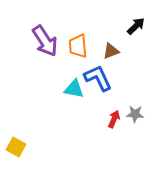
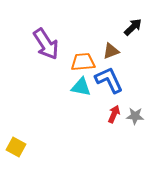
black arrow: moved 3 px left, 1 px down
purple arrow: moved 1 px right, 3 px down
orange trapezoid: moved 5 px right, 16 px down; rotated 90 degrees clockwise
blue L-shape: moved 11 px right, 2 px down
cyan triangle: moved 7 px right, 2 px up
gray star: moved 2 px down
red arrow: moved 5 px up
